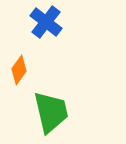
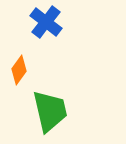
green trapezoid: moved 1 px left, 1 px up
